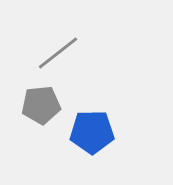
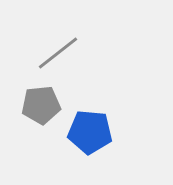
blue pentagon: moved 2 px left; rotated 6 degrees clockwise
